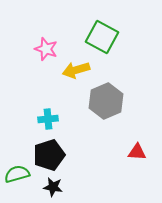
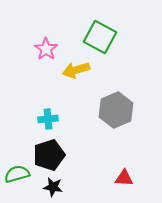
green square: moved 2 px left
pink star: rotated 15 degrees clockwise
gray hexagon: moved 10 px right, 9 px down
red triangle: moved 13 px left, 26 px down
